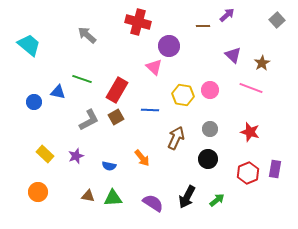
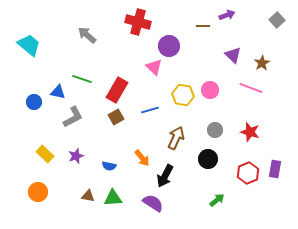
purple arrow: rotated 21 degrees clockwise
blue line: rotated 18 degrees counterclockwise
gray L-shape: moved 16 px left, 3 px up
gray circle: moved 5 px right, 1 px down
black arrow: moved 22 px left, 21 px up
